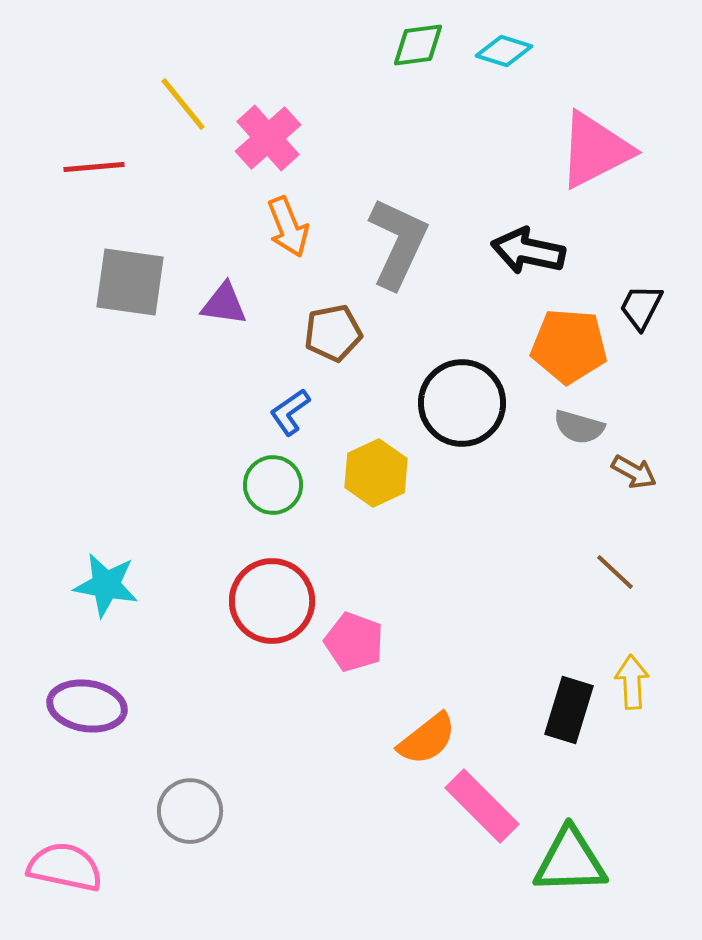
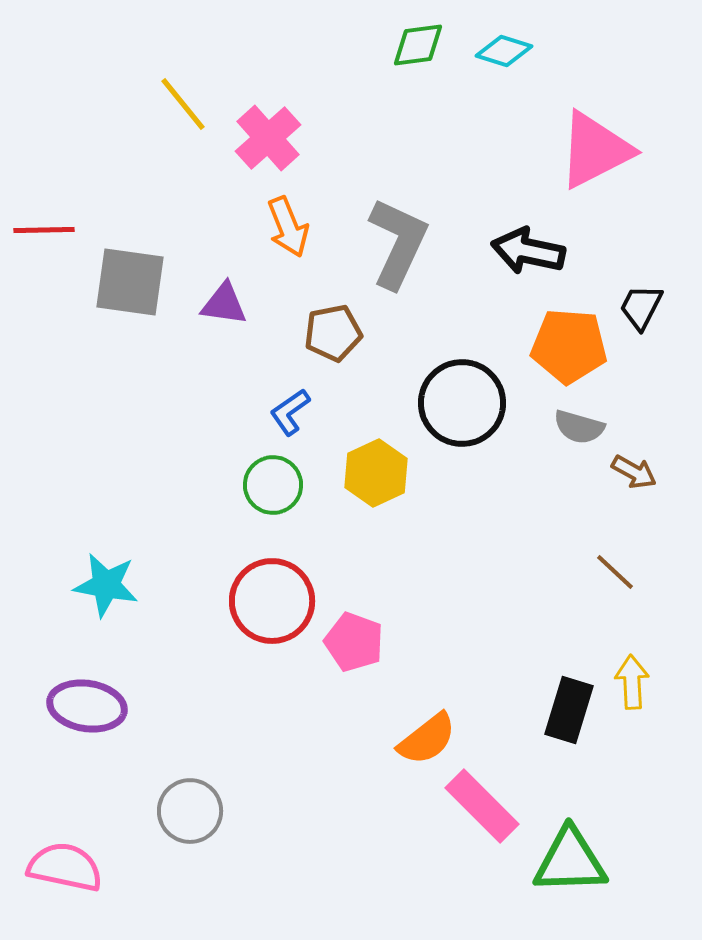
red line: moved 50 px left, 63 px down; rotated 4 degrees clockwise
